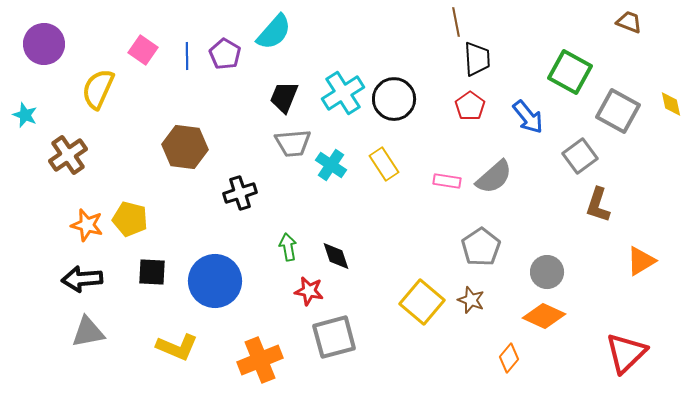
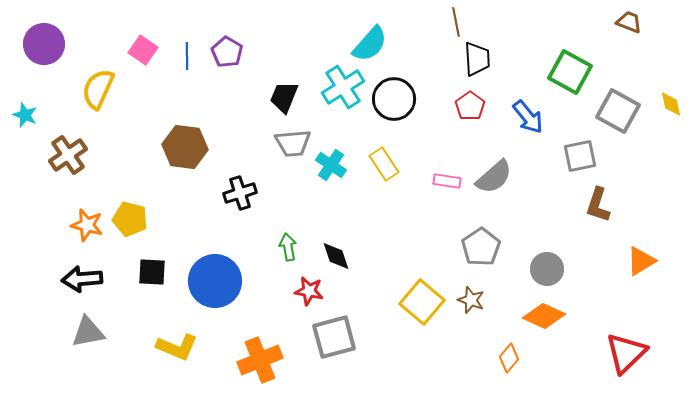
cyan semicircle at (274, 32): moved 96 px right, 12 px down
purple pentagon at (225, 54): moved 2 px right, 2 px up
cyan cross at (343, 93): moved 6 px up
gray square at (580, 156): rotated 24 degrees clockwise
gray circle at (547, 272): moved 3 px up
